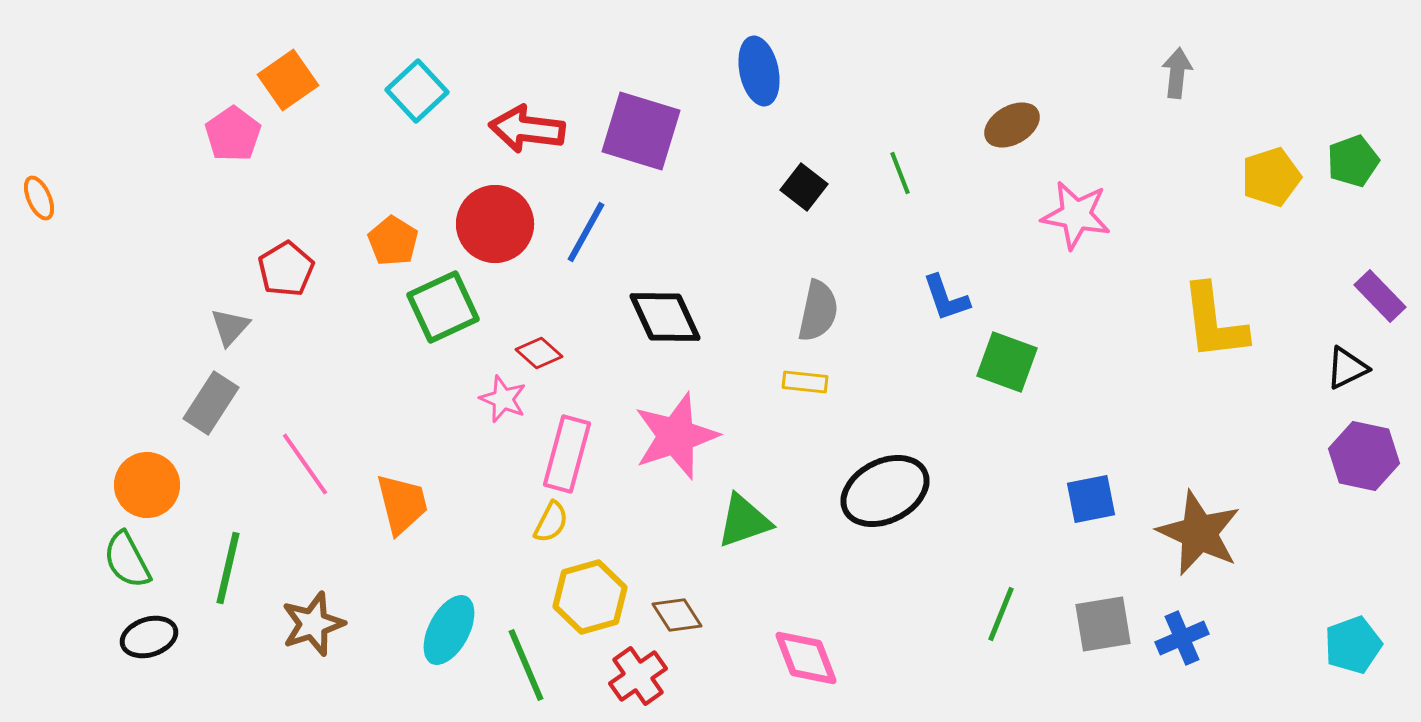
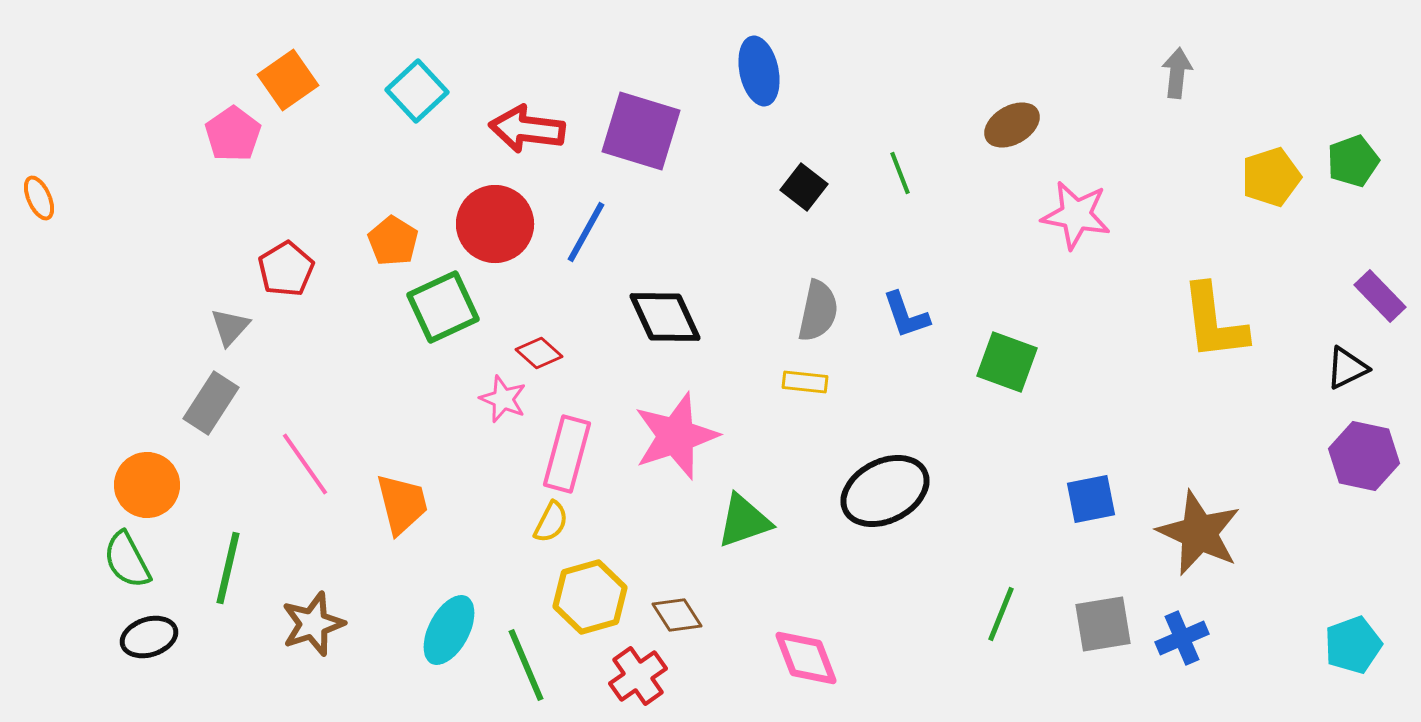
blue L-shape at (946, 298): moved 40 px left, 17 px down
